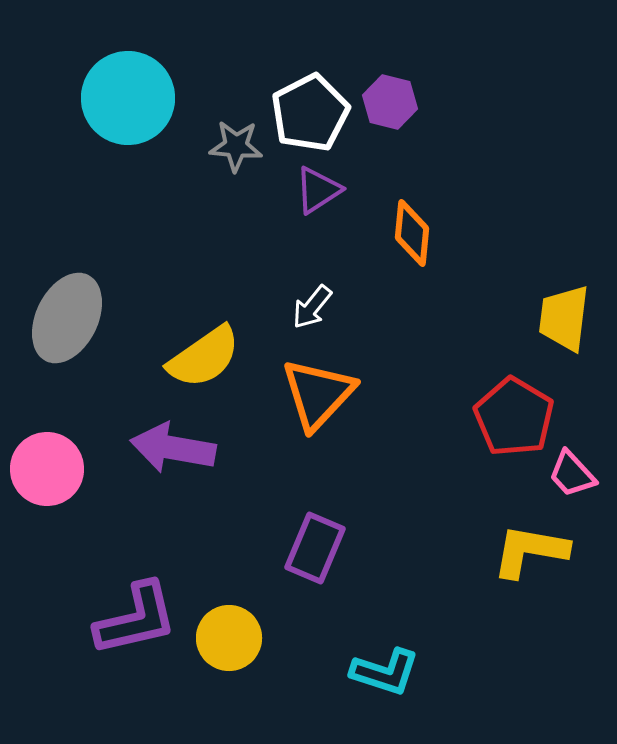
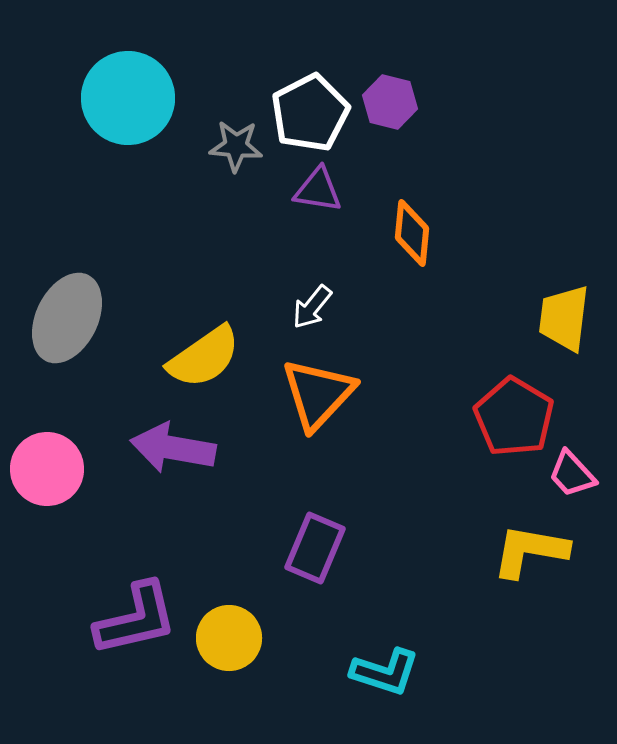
purple triangle: rotated 42 degrees clockwise
